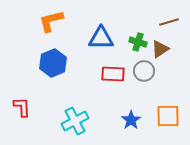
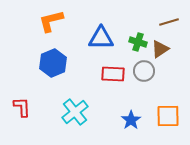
cyan cross: moved 9 px up; rotated 12 degrees counterclockwise
